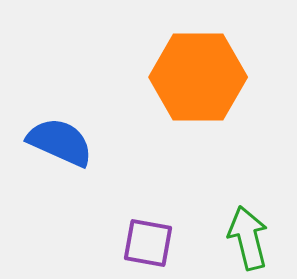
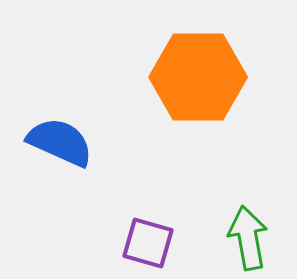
green arrow: rotated 4 degrees clockwise
purple square: rotated 6 degrees clockwise
